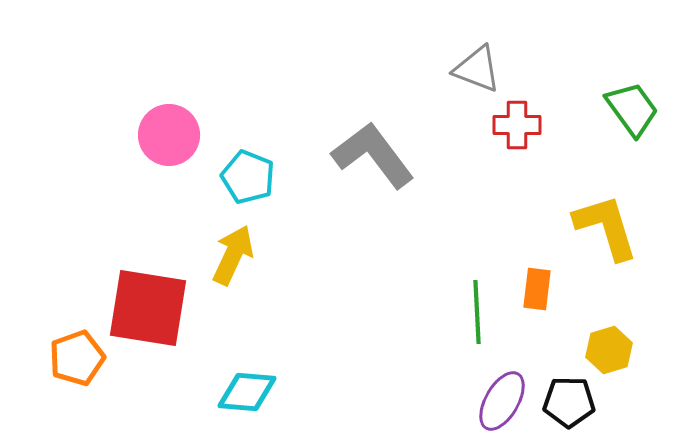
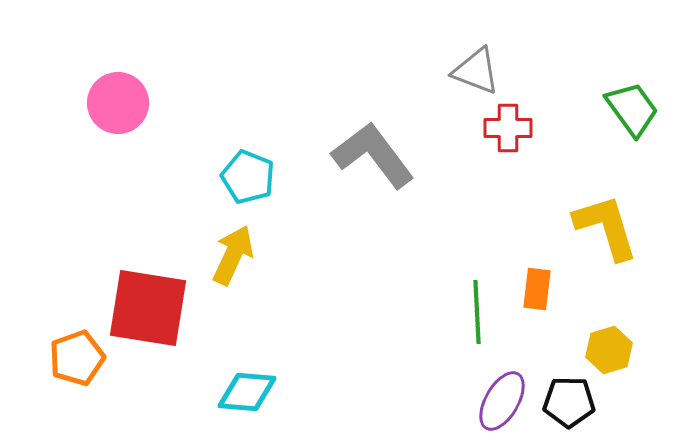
gray triangle: moved 1 px left, 2 px down
red cross: moved 9 px left, 3 px down
pink circle: moved 51 px left, 32 px up
